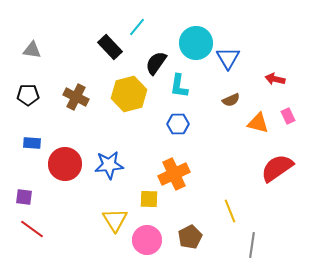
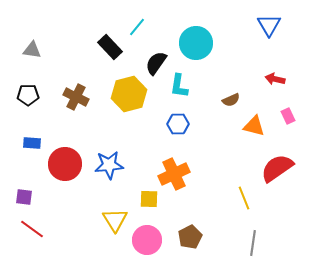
blue triangle: moved 41 px right, 33 px up
orange triangle: moved 4 px left, 3 px down
yellow line: moved 14 px right, 13 px up
gray line: moved 1 px right, 2 px up
